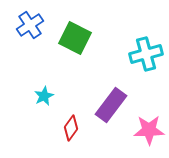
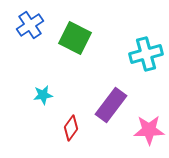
cyan star: moved 1 px left, 1 px up; rotated 18 degrees clockwise
